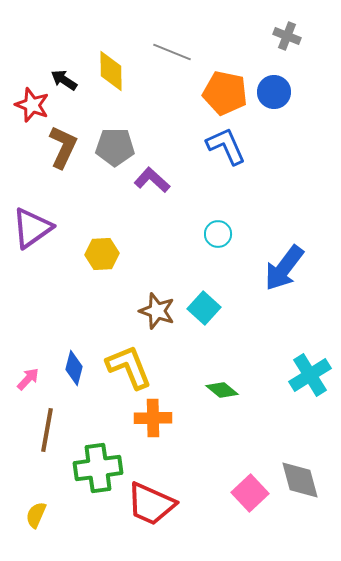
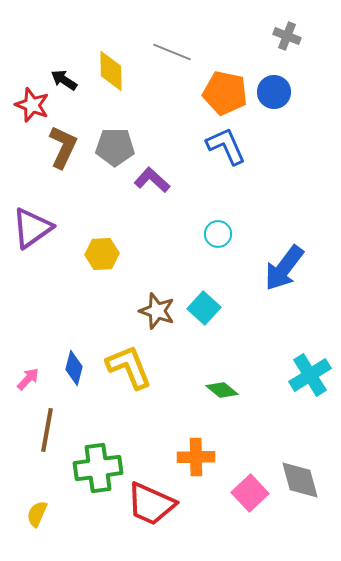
orange cross: moved 43 px right, 39 px down
yellow semicircle: moved 1 px right, 1 px up
